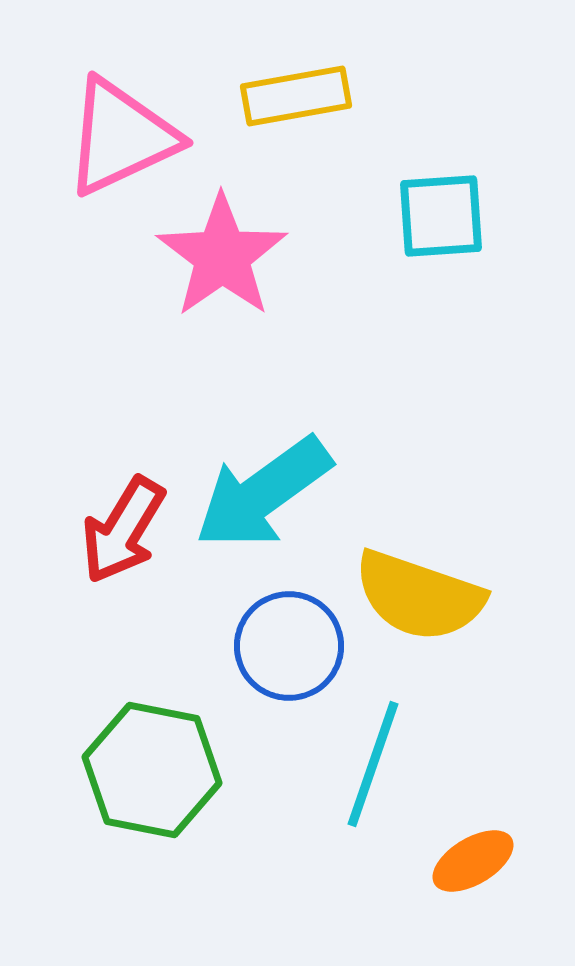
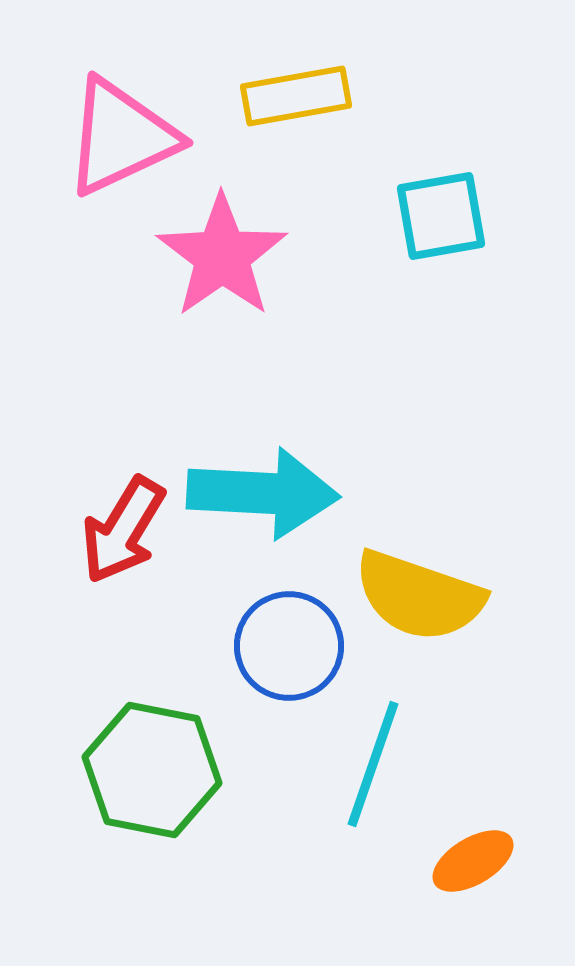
cyan square: rotated 6 degrees counterclockwise
cyan arrow: rotated 141 degrees counterclockwise
